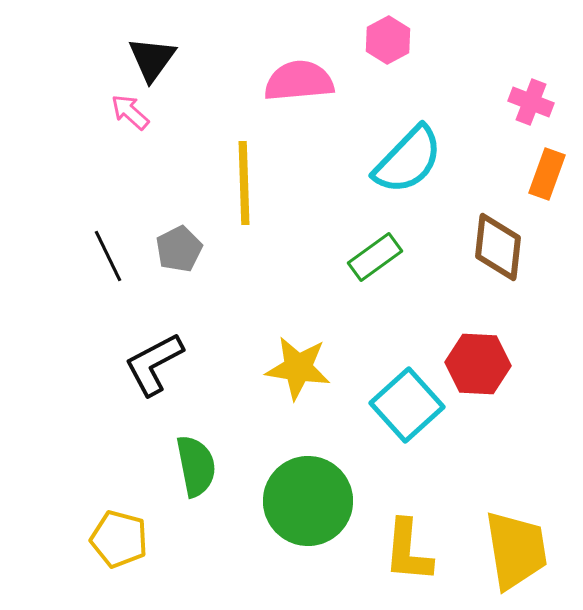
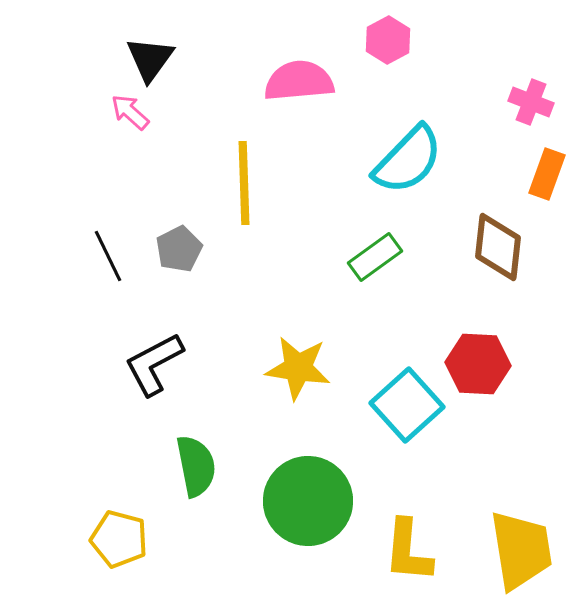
black triangle: moved 2 px left
yellow trapezoid: moved 5 px right
